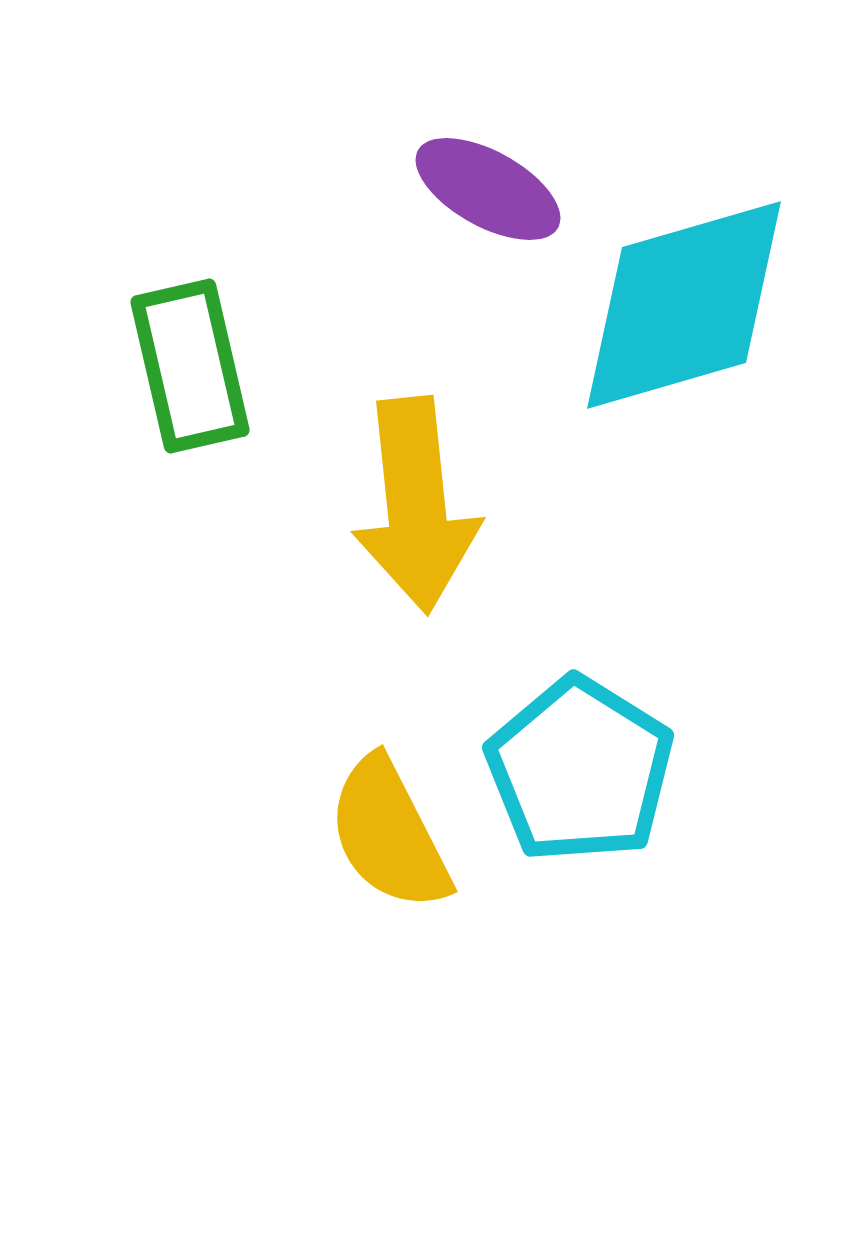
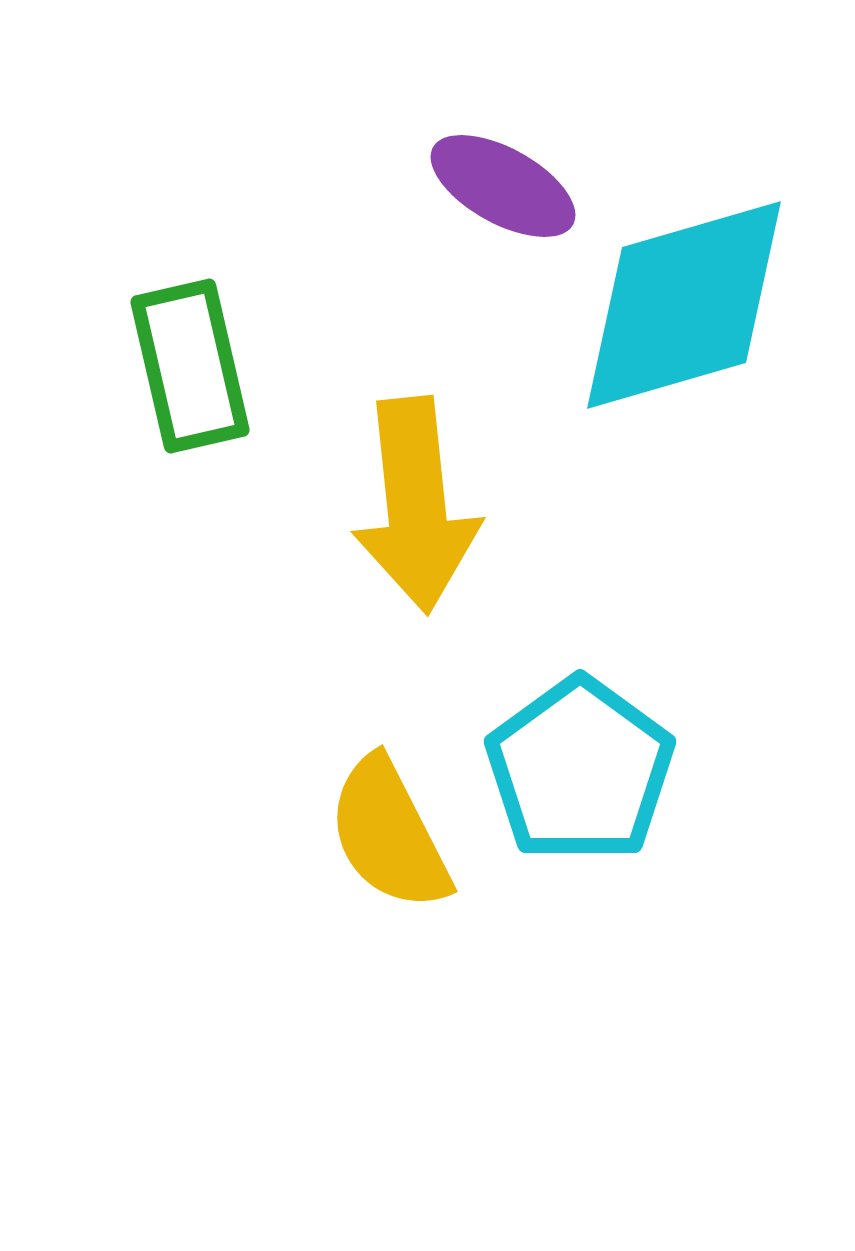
purple ellipse: moved 15 px right, 3 px up
cyan pentagon: rotated 4 degrees clockwise
